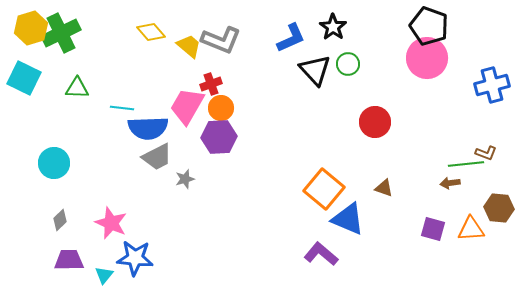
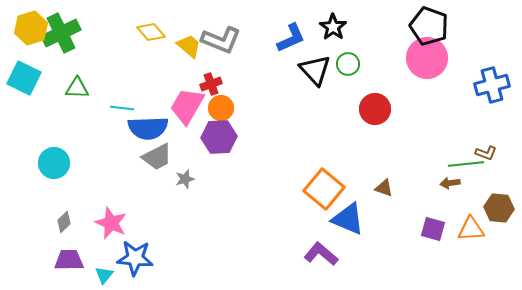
red circle: moved 13 px up
gray diamond: moved 4 px right, 2 px down
